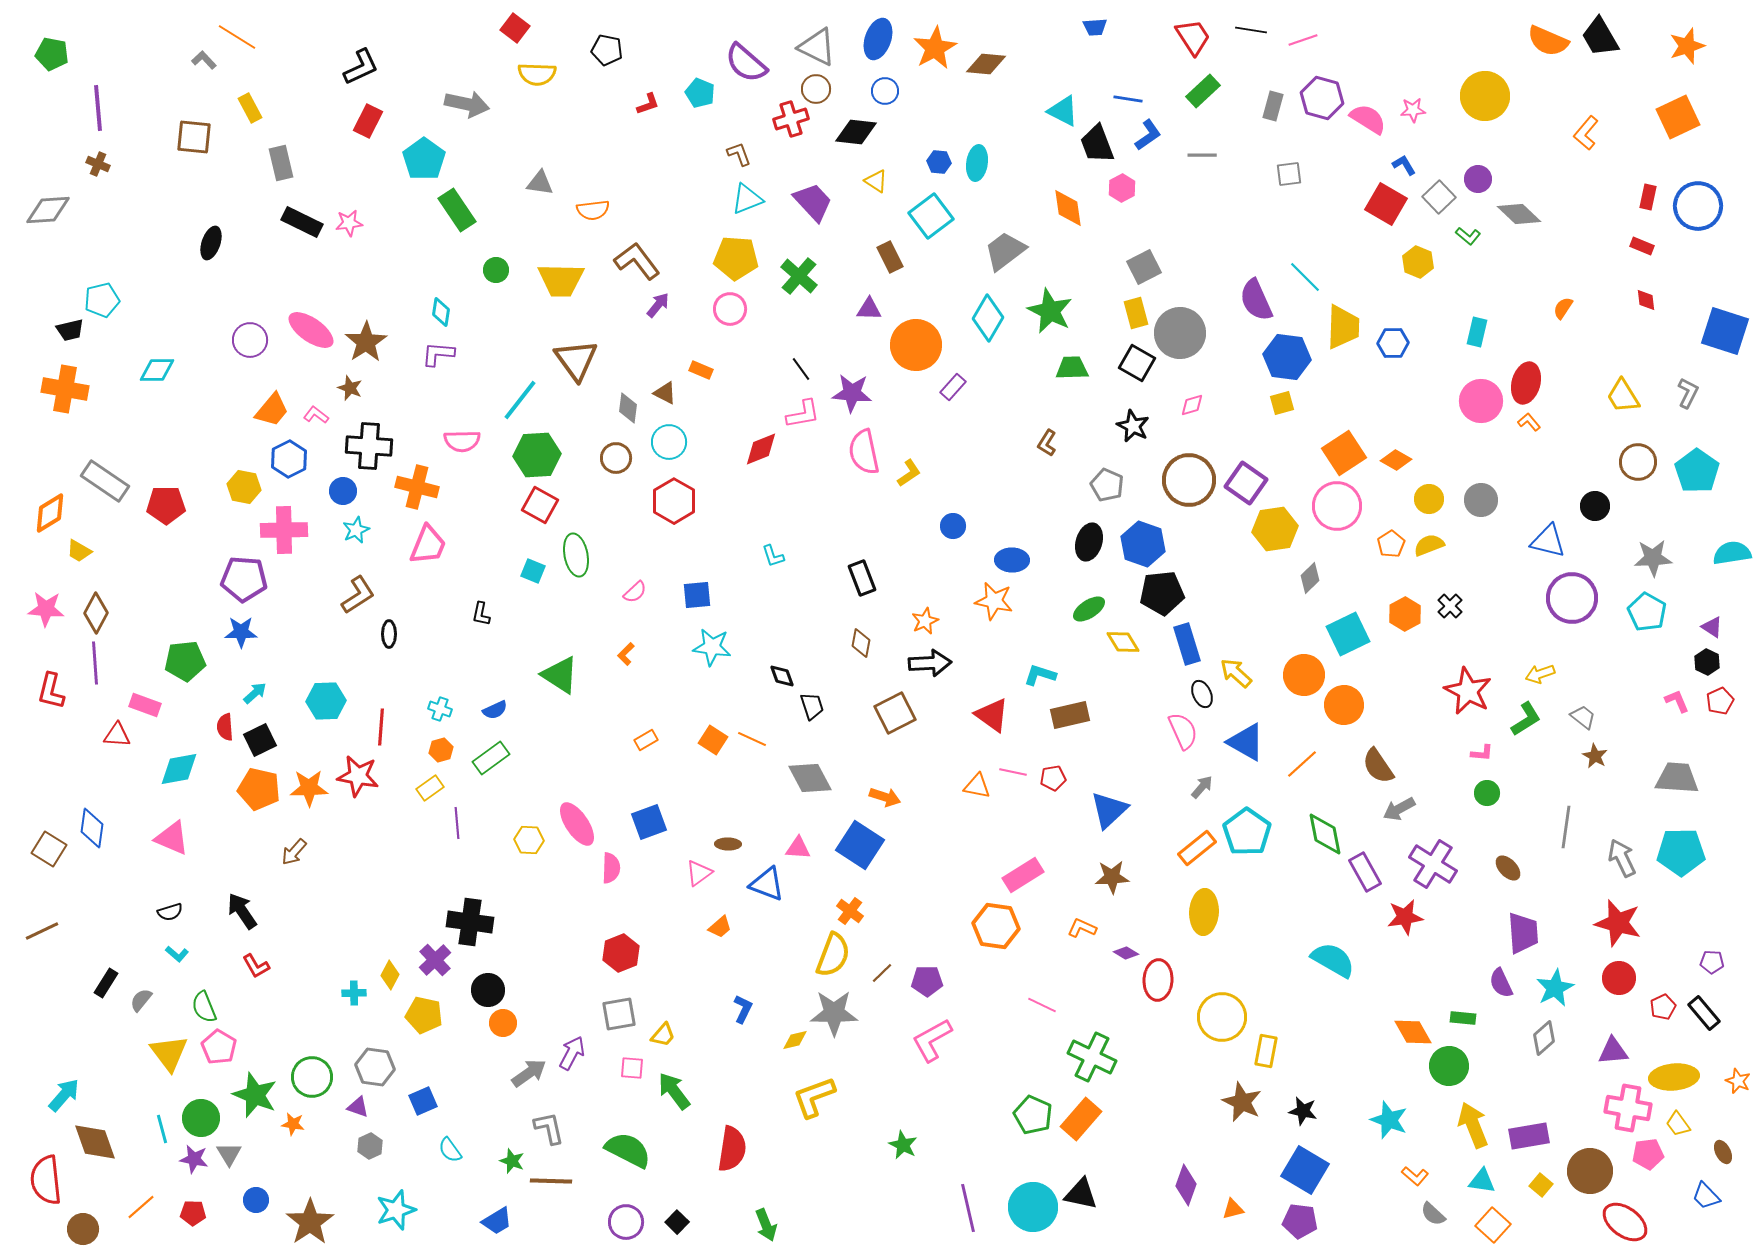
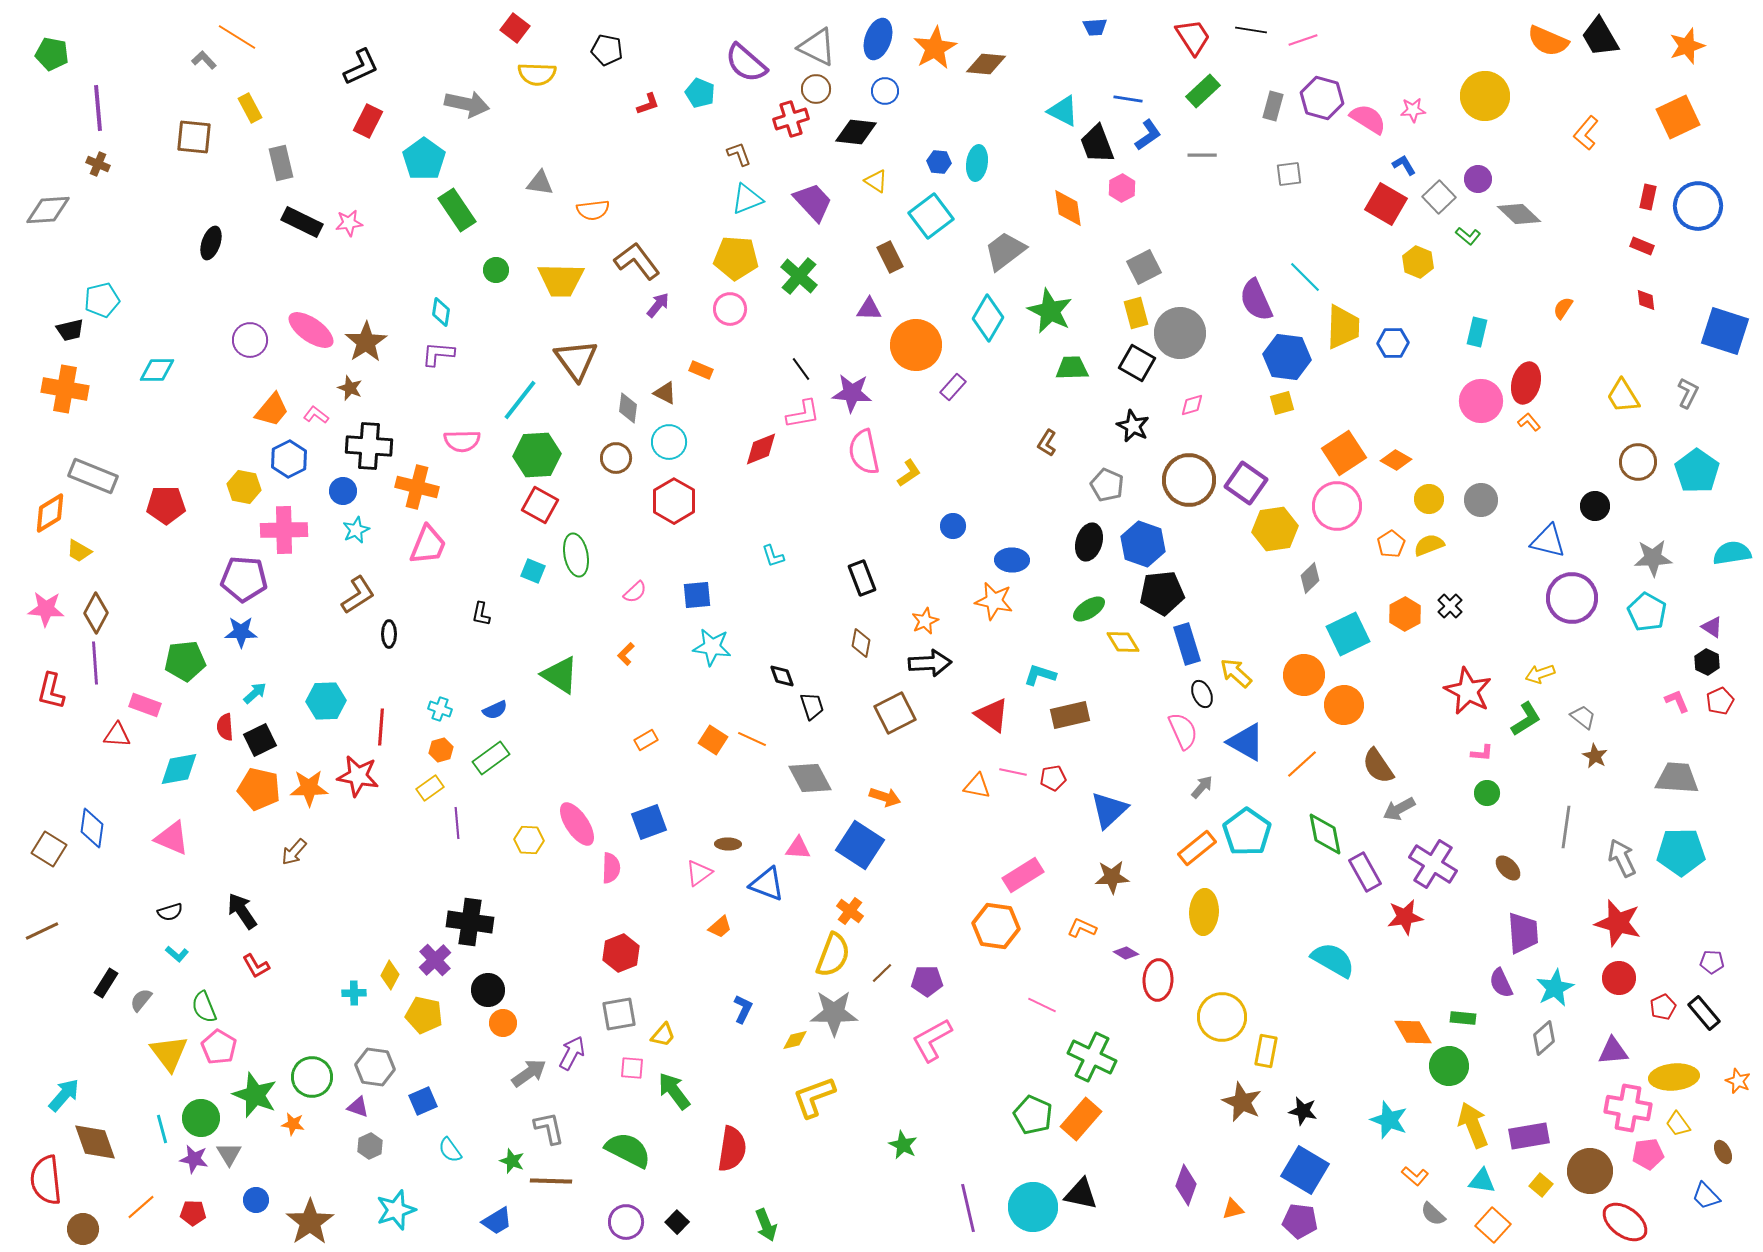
gray rectangle at (105, 481): moved 12 px left, 5 px up; rotated 12 degrees counterclockwise
